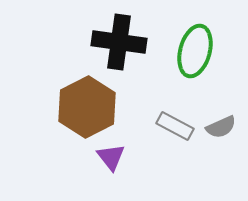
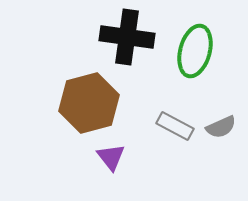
black cross: moved 8 px right, 5 px up
brown hexagon: moved 2 px right, 4 px up; rotated 12 degrees clockwise
